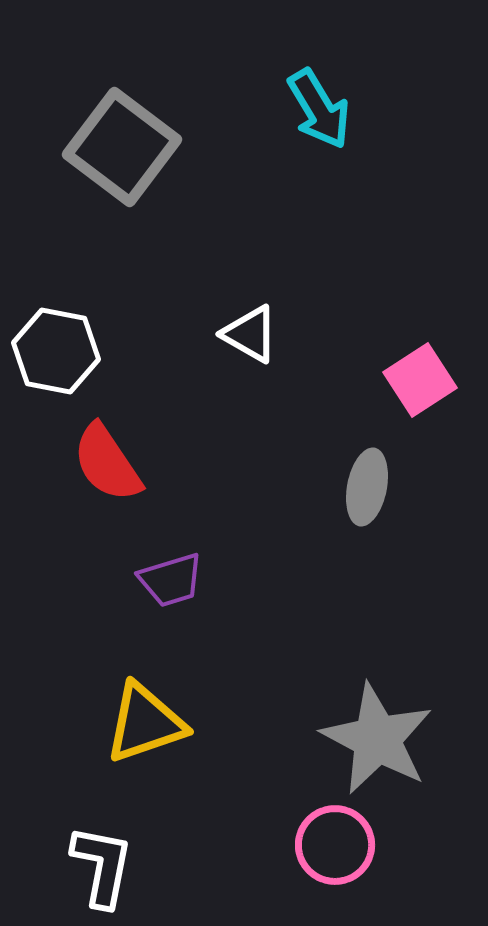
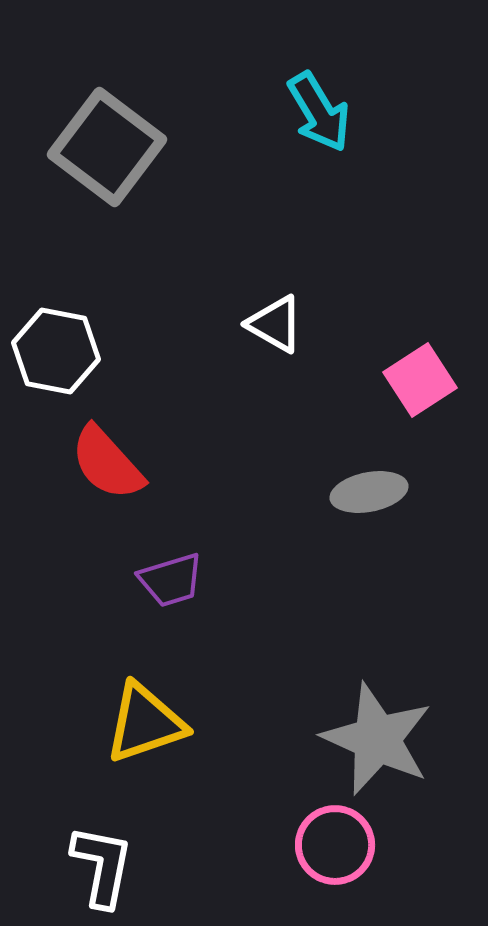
cyan arrow: moved 3 px down
gray square: moved 15 px left
white triangle: moved 25 px right, 10 px up
red semicircle: rotated 8 degrees counterclockwise
gray ellipse: moved 2 px right, 5 px down; rotated 68 degrees clockwise
gray star: rotated 4 degrees counterclockwise
